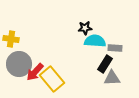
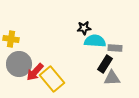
black star: moved 1 px left
